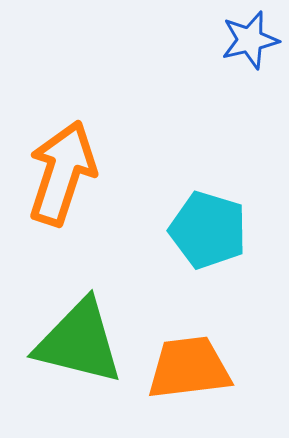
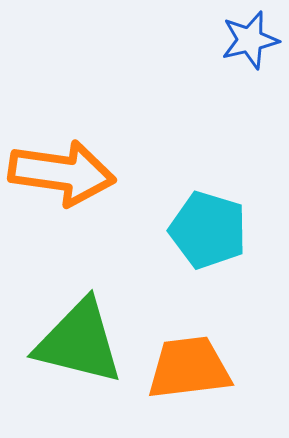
orange arrow: rotated 80 degrees clockwise
